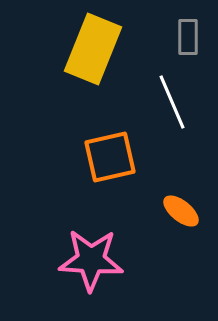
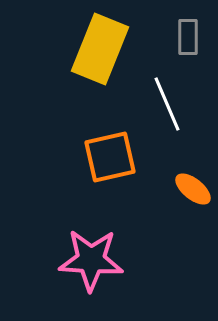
yellow rectangle: moved 7 px right
white line: moved 5 px left, 2 px down
orange ellipse: moved 12 px right, 22 px up
